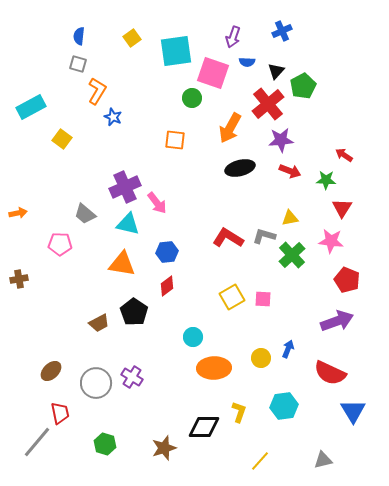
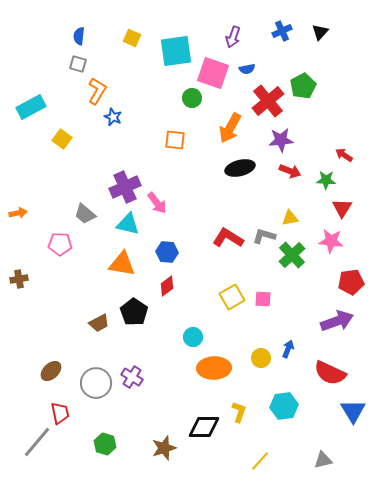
yellow square at (132, 38): rotated 30 degrees counterclockwise
blue semicircle at (247, 62): moved 7 px down; rotated 14 degrees counterclockwise
black triangle at (276, 71): moved 44 px right, 39 px up
red cross at (268, 104): moved 3 px up
blue hexagon at (167, 252): rotated 10 degrees clockwise
red pentagon at (347, 280): moved 4 px right, 2 px down; rotated 30 degrees counterclockwise
